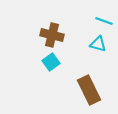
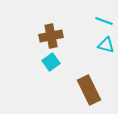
brown cross: moved 1 px left, 1 px down; rotated 25 degrees counterclockwise
cyan triangle: moved 8 px right, 1 px down
